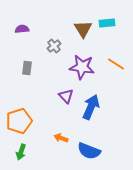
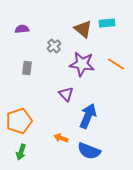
brown triangle: rotated 18 degrees counterclockwise
purple star: moved 3 px up
purple triangle: moved 2 px up
blue arrow: moved 3 px left, 9 px down
